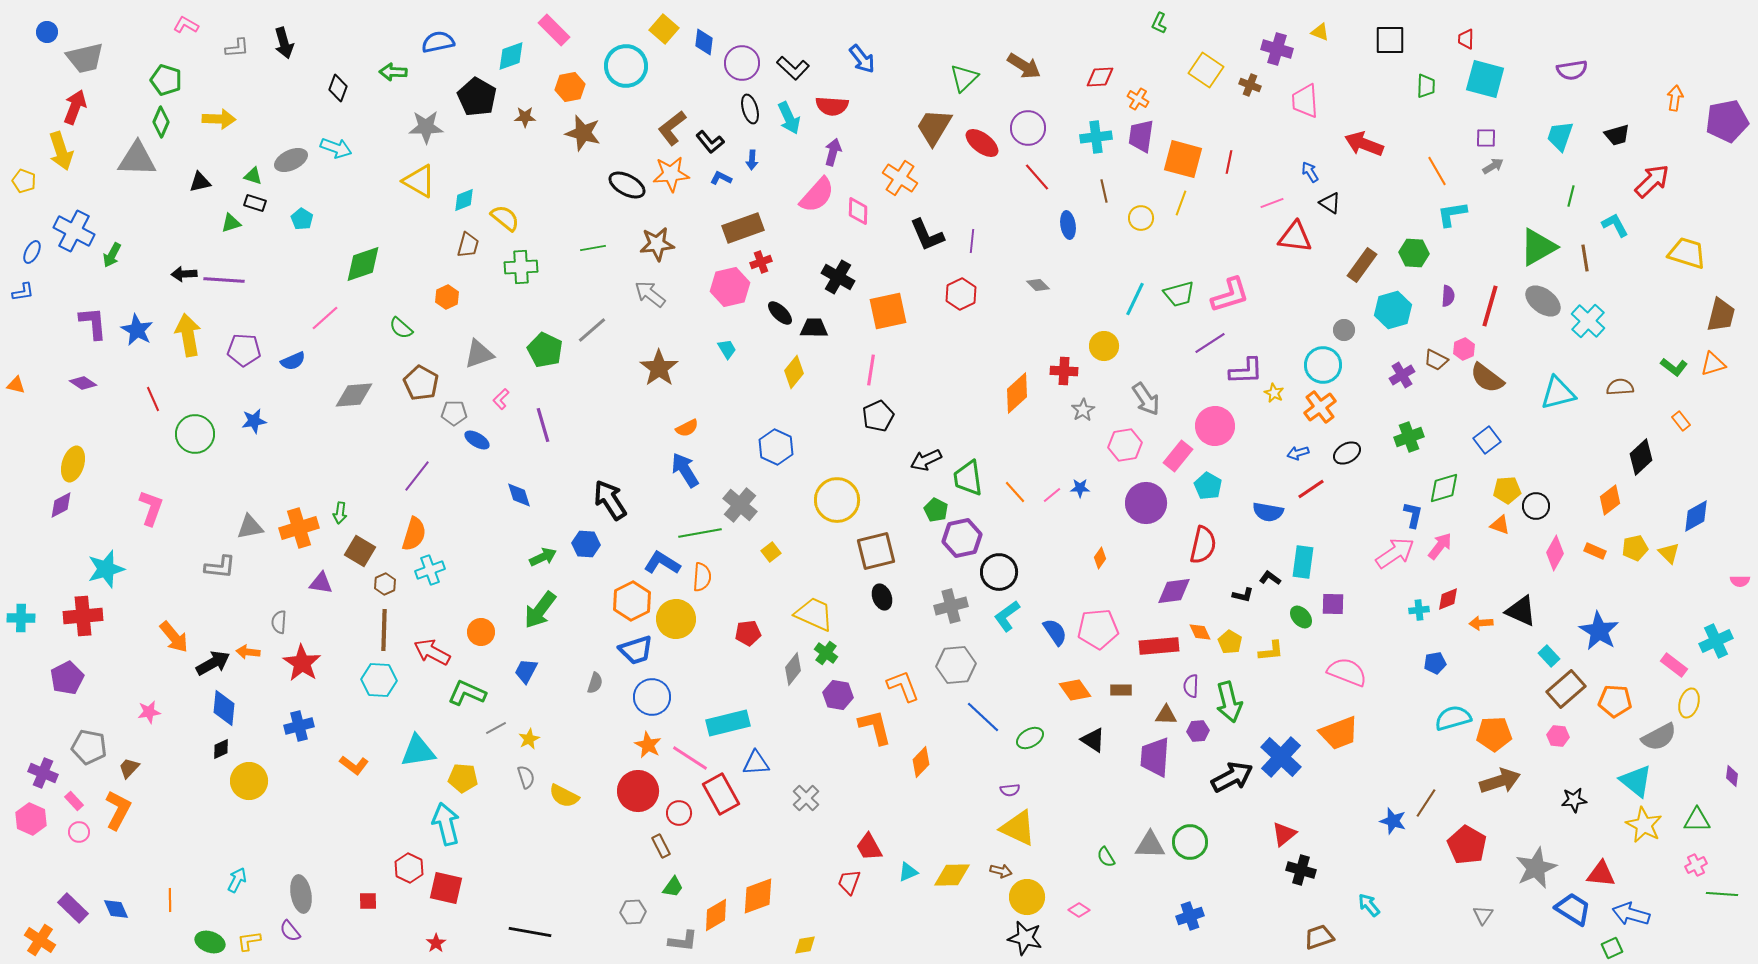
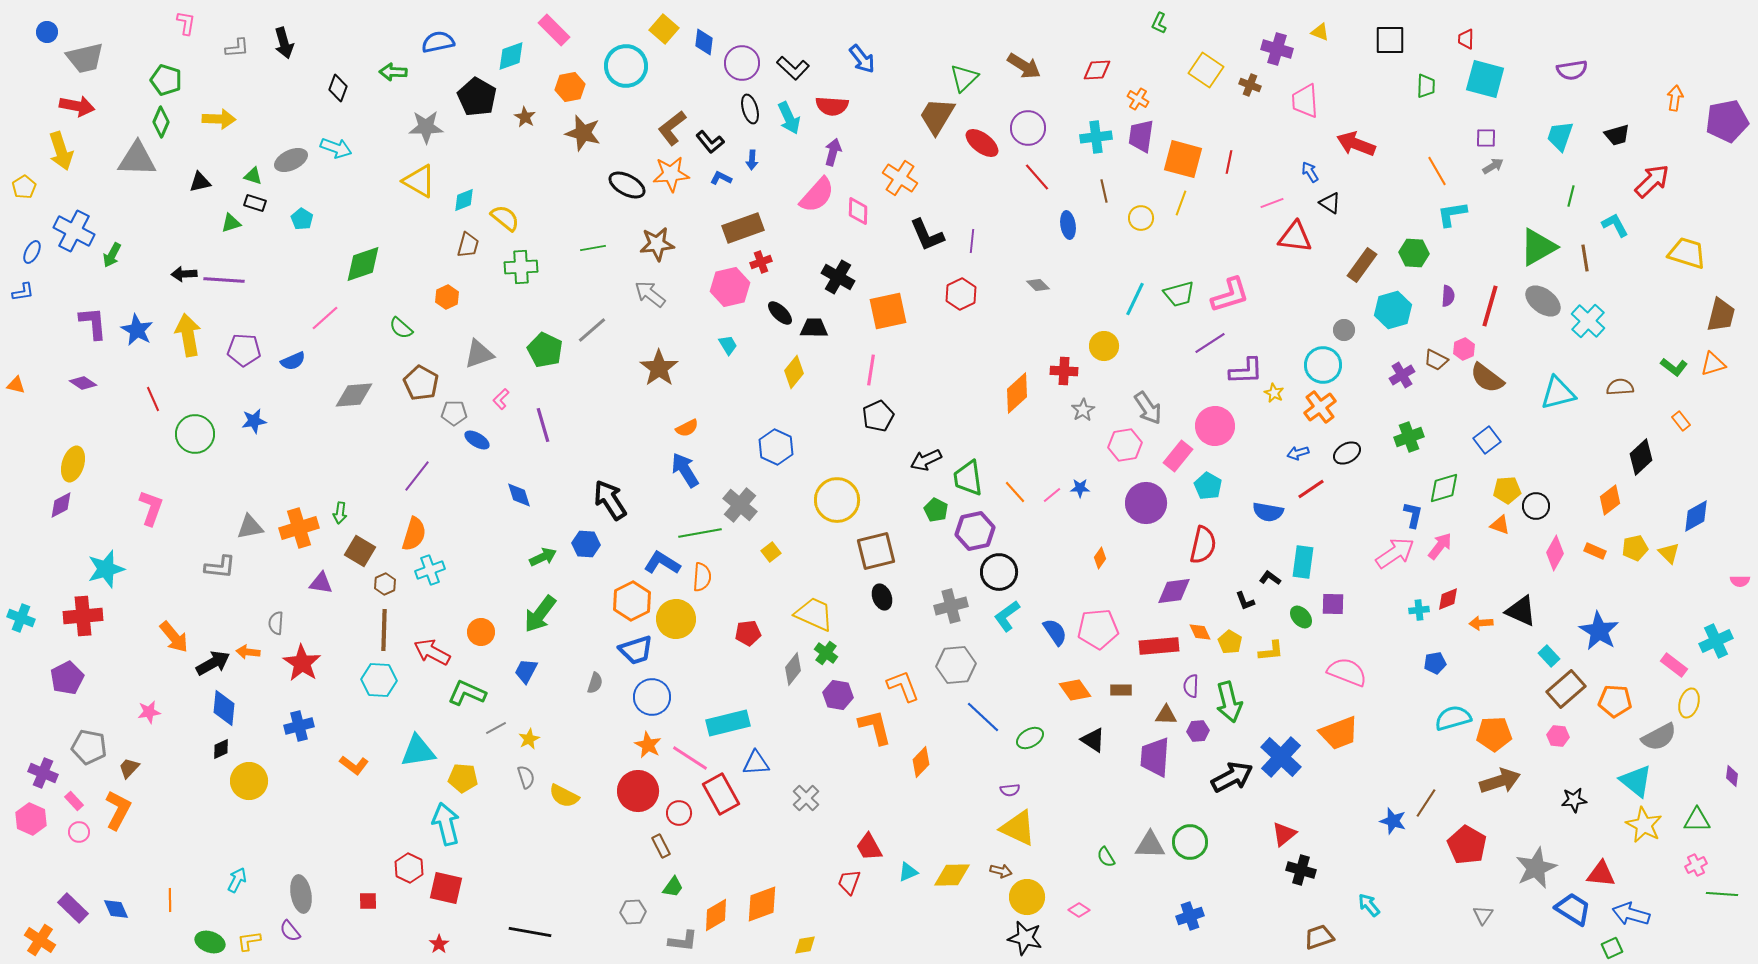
pink L-shape at (186, 25): moved 2 px up; rotated 70 degrees clockwise
red diamond at (1100, 77): moved 3 px left, 7 px up
red arrow at (75, 107): moved 2 px right, 1 px up; rotated 80 degrees clockwise
brown star at (525, 117): rotated 30 degrees clockwise
brown trapezoid at (934, 127): moved 3 px right, 11 px up
red arrow at (1364, 144): moved 8 px left
yellow pentagon at (24, 181): moved 6 px down; rotated 20 degrees clockwise
cyan trapezoid at (727, 349): moved 1 px right, 4 px up
gray arrow at (1146, 399): moved 2 px right, 9 px down
purple hexagon at (962, 538): moved 13 px right, 7 px up
black L-shape at (1243, 595): moved 2 px right, 6 px down; rotated 55 degrees clockwise
green arrow at (540, 610): moved 4 px down
cyan cross at (21, 618): rotated 20 degrees clockwise
gray semicircle at (279, 622): moved 3 px left, 1 px down
orange diamond at (758, 896): moved 4 px right, 8 px down
red star at (436, 943): moved 3 px right, 1 px down
